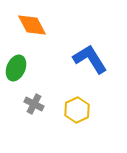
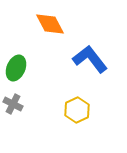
orange diamond: moved 18 px right, 1 px up
blue L-shape: rotated 6 degrees counterclockwise
gray cross: moved 21 px left
